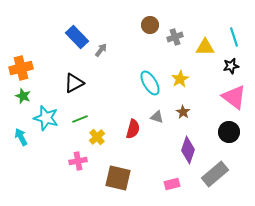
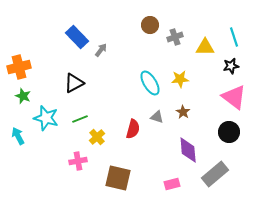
orange cross: moved 2 px left, 1 px up
yellow star: rotated 24 degrees clockwise
cyan arrow: moved 3 px left, 1 px up
purple diamond: rotated 24 degrees counterclockwise
